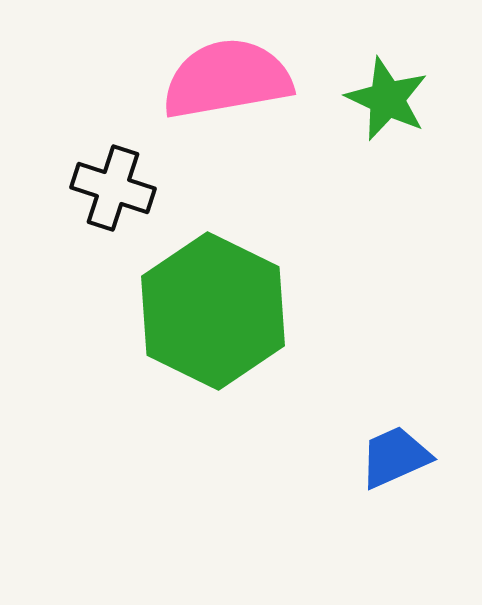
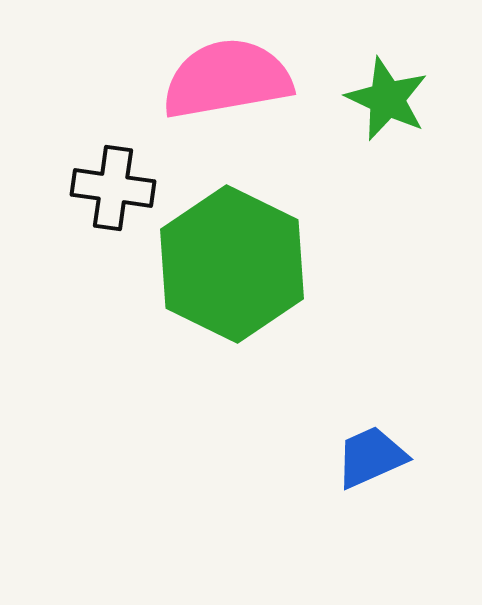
black cross: rotated 10 degrees counterclockwise
green hexagon: moved 19 px right, 47 px up
blue trapezoid: moved 24 px left
